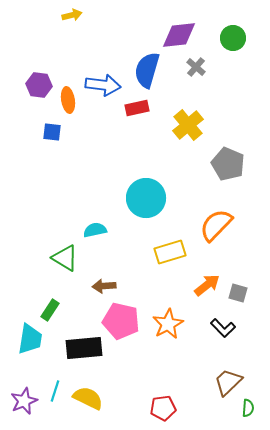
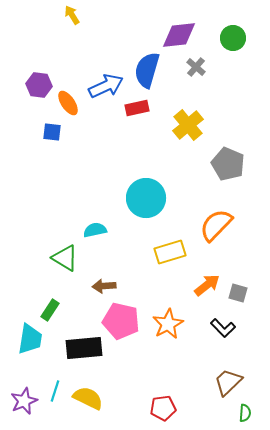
yellow arrow: rotated 108 degrees counterclockwise
blue arrow: moved 3 px right, 1 px down; rotated 32 degrees counterclockwise
orange ellipse: moved 3 px down; rotated 25 degrees counterclockwise
green semicircle: moved 3 px left, 5 px down
